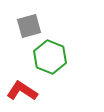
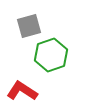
green hexagon: moved 1 px right, 2 px up; rotated 20 degrees clockwise
